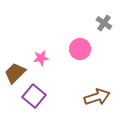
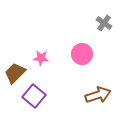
pink circle: moved 2 px right, 5 px down
pink star: rotated 14 degrees clockwise
brown arrow: moved 1 px right, 2 px up
